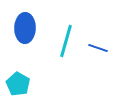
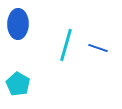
blue ellipse: moved 7 px left, 4 px up
cyan line: moved 4 px down
